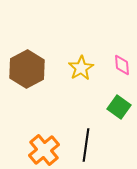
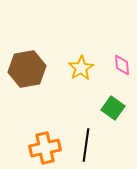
brown hexagon: rotated 18 degrees clockwise
green square: moved 6 px left, 1 px down
orange cross: moved 1 px right, 2 px up; rotated 28 degrees clockwise
